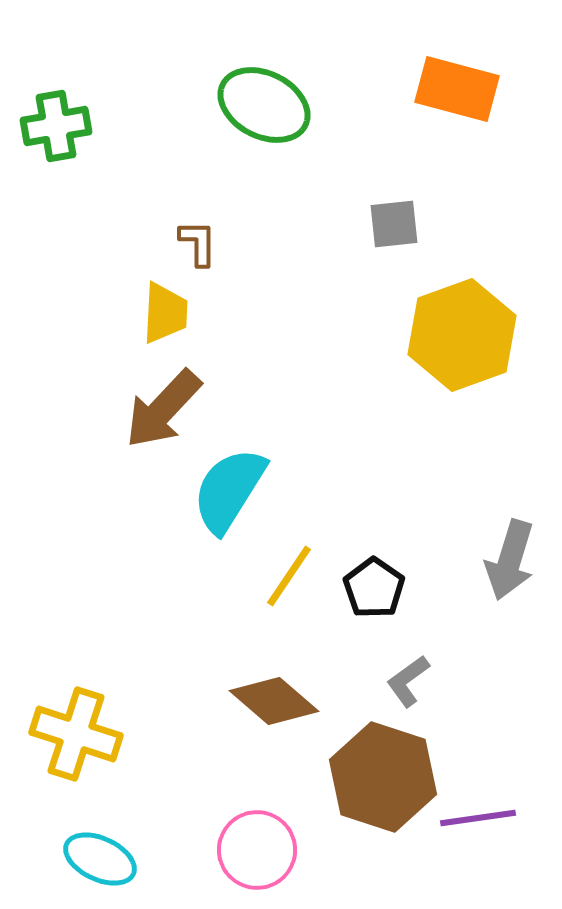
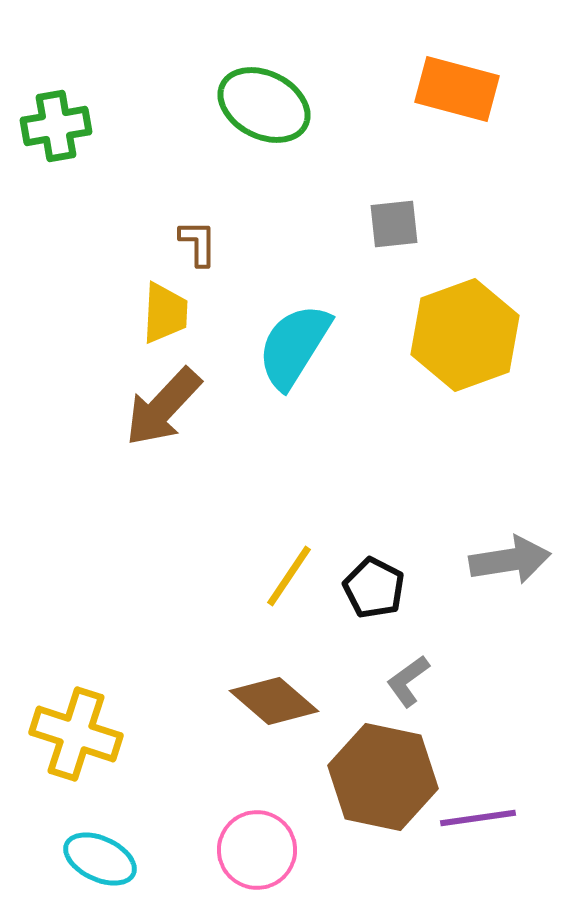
yellow hexagon: moved 3 px right
brown arrow: moved 2 px up
cyan semicircle: moved 65 px right, 144 px up
gray arrow: rotated 116 degrees counterclockwise
black pentagon: rotated 8 degrees counterclockwise
brown hexagon: rotated 6 degrees counterclockwise
